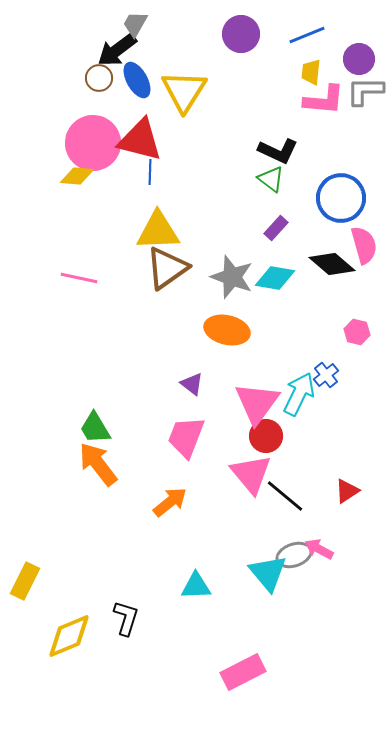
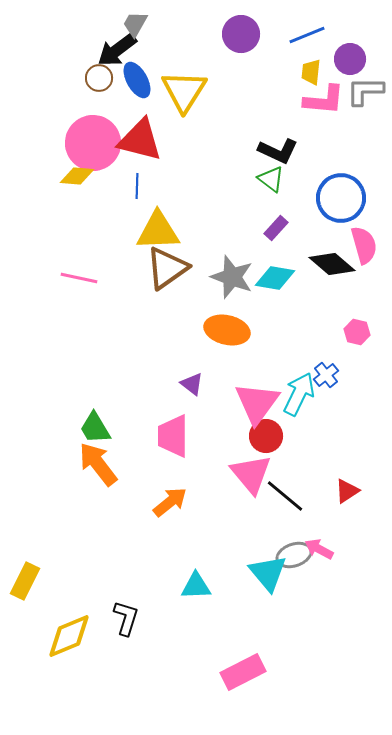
purple circle at (359, 59): moved 9 px left
blue line at (150, 172): moved 13 px left, 14 px down
pink trapezoid at (186, 437): moved 13 px left, 1 px up; rotated 21 degrees counterclockwise
